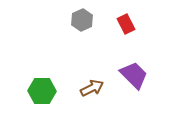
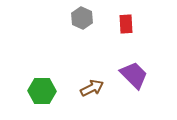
gray hexagon: moved 2 px up; rotated 10 degrees counterclockwise
red rectangle: rotated 24 degrees clockwise
